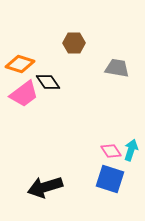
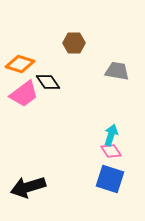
gray trapezoid: moved 3 px down
cyan arrow: moved 20 px left, 15 px up
black arrow: moved 17 px left
